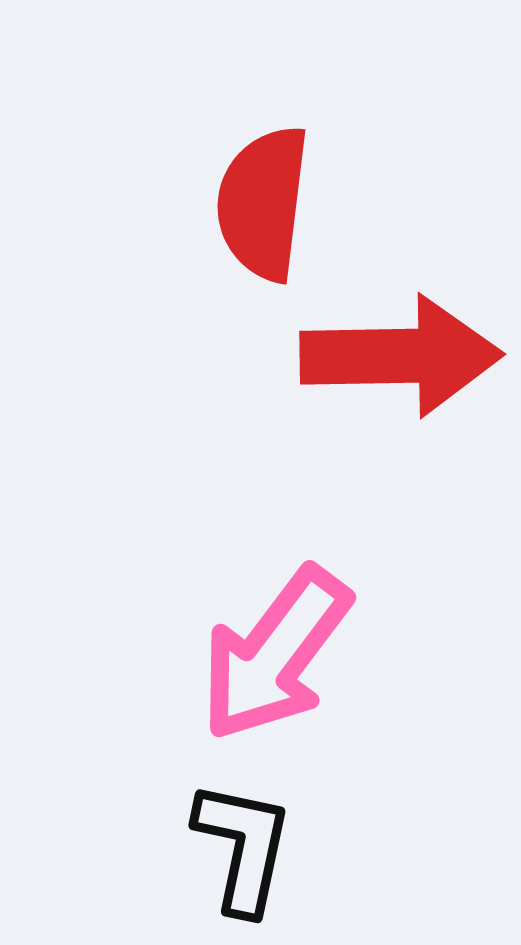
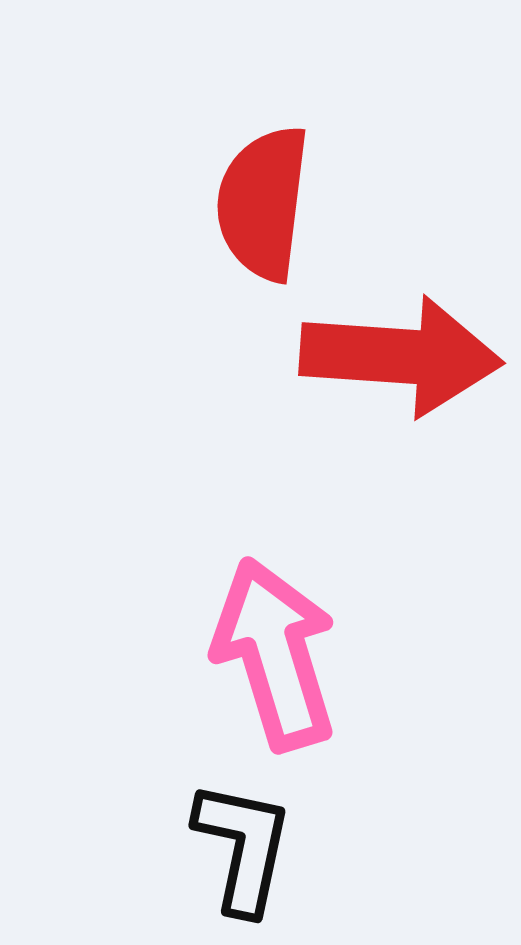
red arrow: rotated 5 degrees clockwise
pink arrow: rotated 126 degrees clockwise
